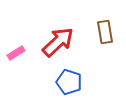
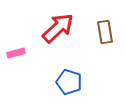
red arrow: moved 14 px up
pink rectangle: rotated 18 degrees clockwise
